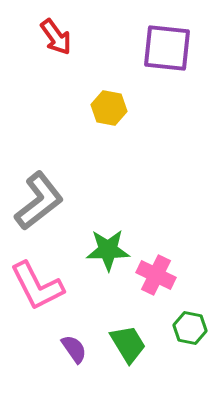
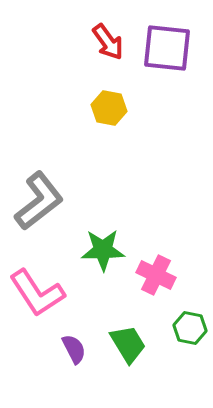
red arrow: moved 52 px right, 5 px down
green star: moved 5 px left
pink L-shape: moved 7 px down; rotated 6 degrees counterclockwise
purple semicircle: rotated 8 degrees clockwise
